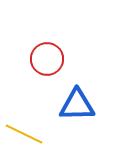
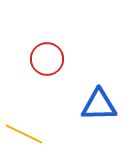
blue triangle: moved 22 px right
